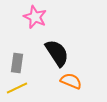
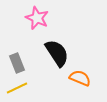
pink star: moved 2 px right, 1 px down
gray rectangle: rotated 30 degrees counterclockwise
orange semicircle: moved 9 px right, 3 px up
